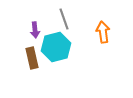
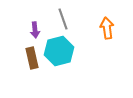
gray line: moved 1 px left
orange arrow: moved 4 px right, 4 px up
cyan hexagon: moved 3 px right, 4 px down
